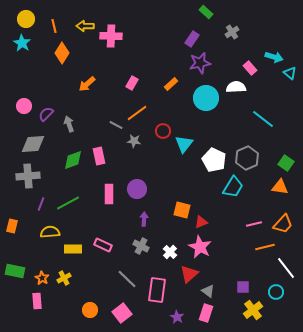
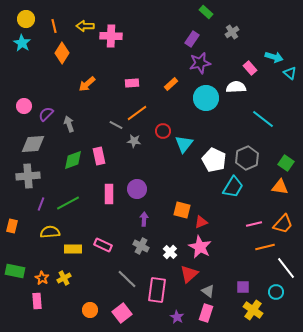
pink rectangle at (132, 83): rotated 56 degrees clockwise
yellow cross at (253, 310): rotated 18 degrees counterclockwise
